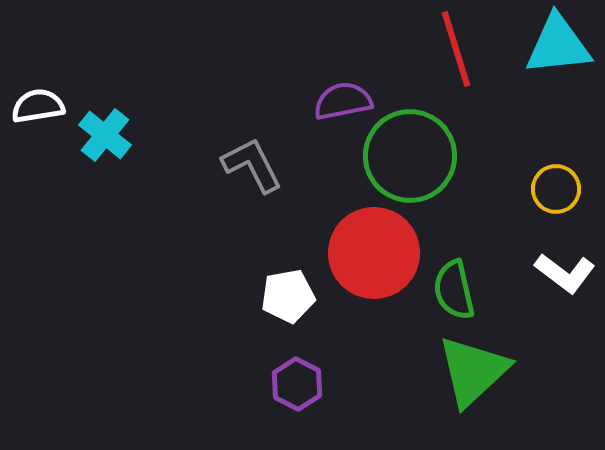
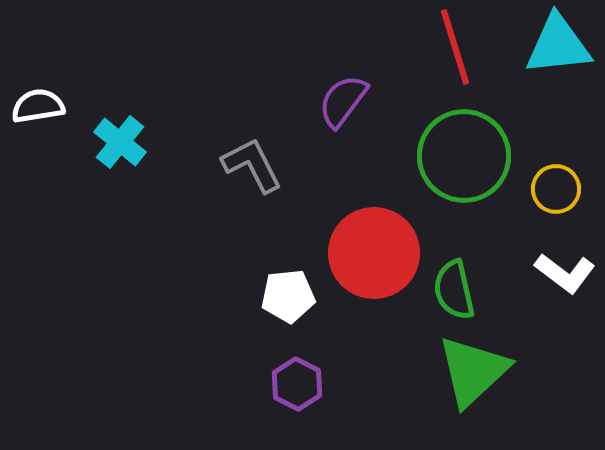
red line: moved 1 px left, 2 px up
purple semicircle: rotated 42 degrees counterclockwise
cyan cross: moved 15 px right, 7 px down
green circle: moved 54 px right
white pentagon: rotated 4 degrees clockwise
